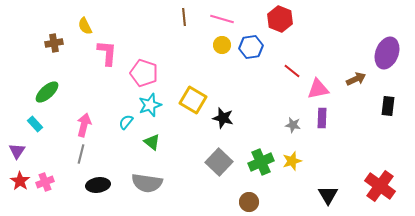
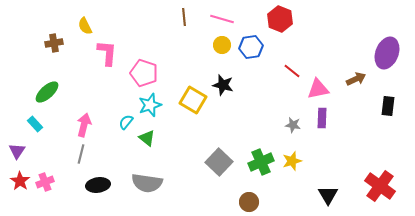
black star: moved 33 px up
green triangle: moved 5 px left, 4 px up
